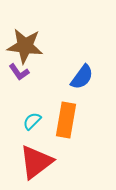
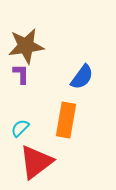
brown star: moved 1 px right; rotated 15 degrees counterclockwise
purple L-shape: moved 2 px right, 2 px down; rotated 145 degrees counterclockwise
cyan semicircle: moved 12 px left, 7 px down
